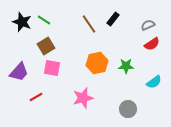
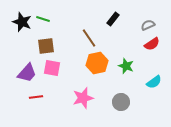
green line: moved 1 px left, 1 px up; rotated 16 degrees counterclockwise
brown line: moved 14 px down
brown square: rotated 24 degrees clockwise
green star: rotated 21 degrees clockwise
purple trapezoid: moved 8 px right, 1 px down
red line: rotated 24 degrees clockwise
gray circle: moved 7 px left, 7 px up
